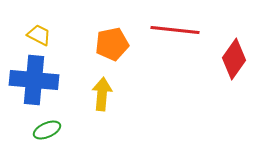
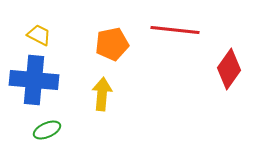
red diamond: moved 5 px left, 10 px down
